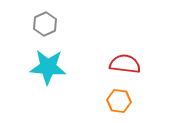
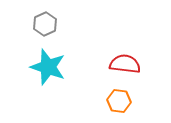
cyan star: rotated 15 degrees clockwise
